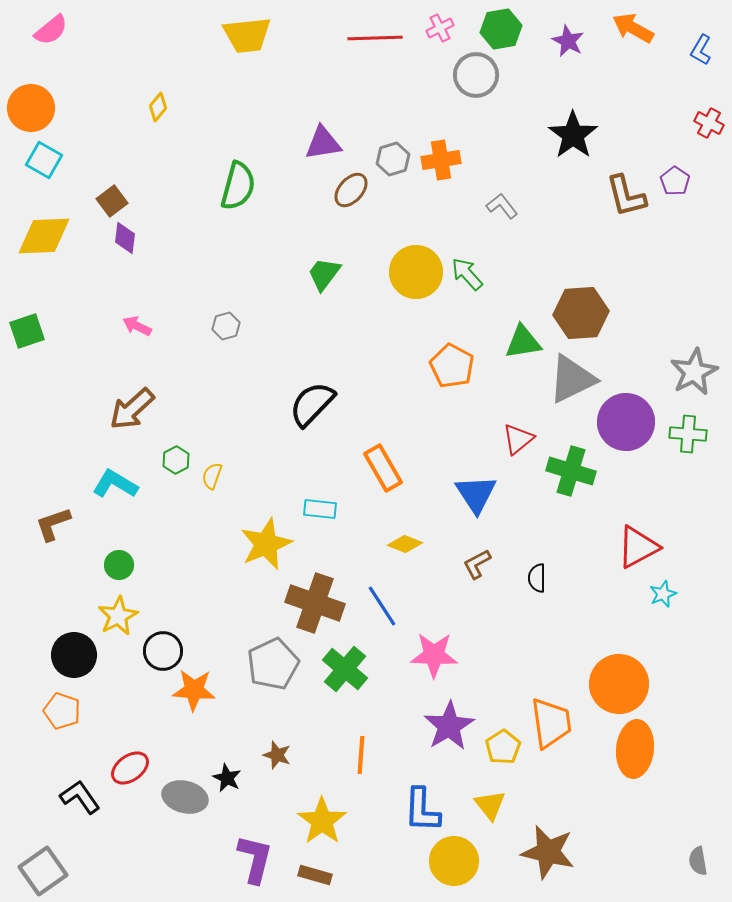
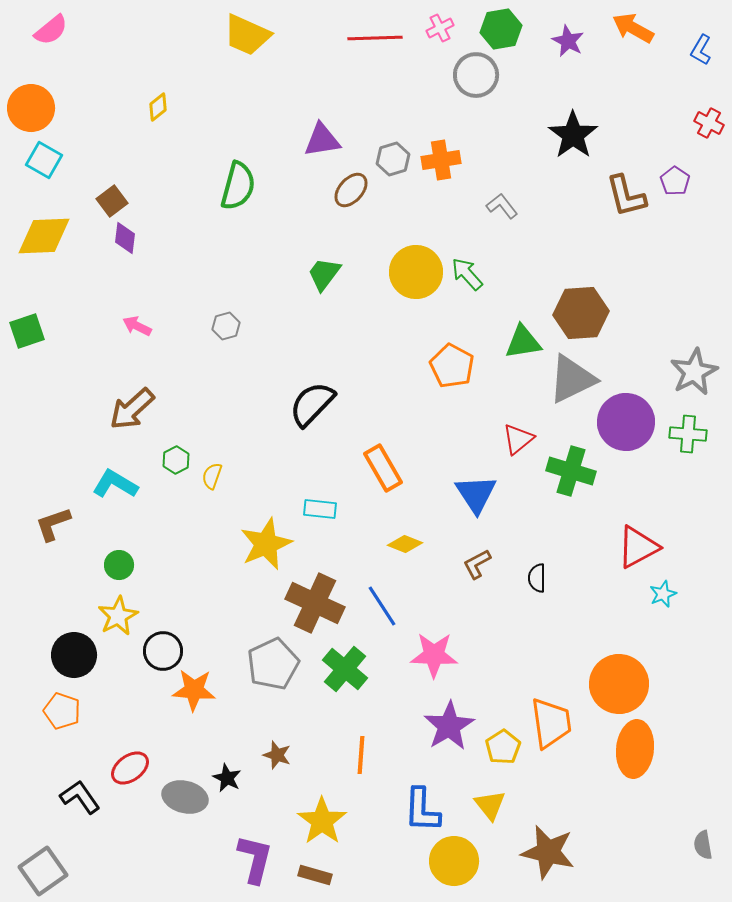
yellow trapezoid at (247, 35): rotated 30 degrees clockwise
yellow diamond at (158, 107): rotated 12 degrees clockwise
purple triangle at (323, 143): moved 1 px left, 3 px up
brown cross at (315, 603): rotated 6 degrees clockwise
gray semicircle at (698, 861): moved 5 px right, 16 px up
